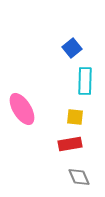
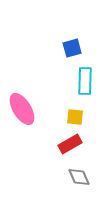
blue square: rotated 24 degrees clockwise
red rectangle: rotated 20 degrees counterclockwise
